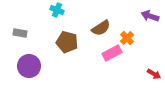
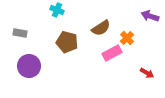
red arrow: moved 7 px left, 1 px up
